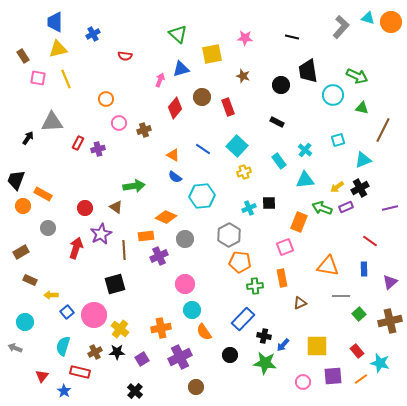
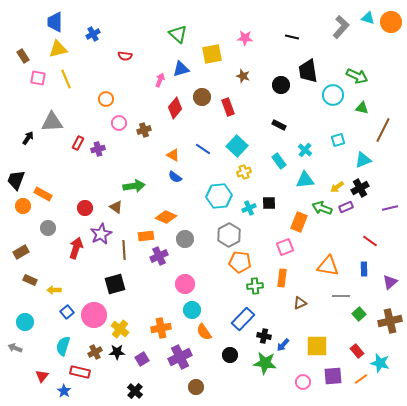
black rectangle at (277, 122): moved 2 px right, 3 px down
cyan hexagon at (202, 196): moved 17 px right
orange rectangle at (282, 278): rotated 18 degrees clockwise
yellow arrow at (51, 295): moved 3 px right, 5 px up
